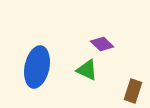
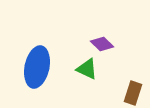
green triangle: moved 1 px up
brown rectangle: moved 2 px down
